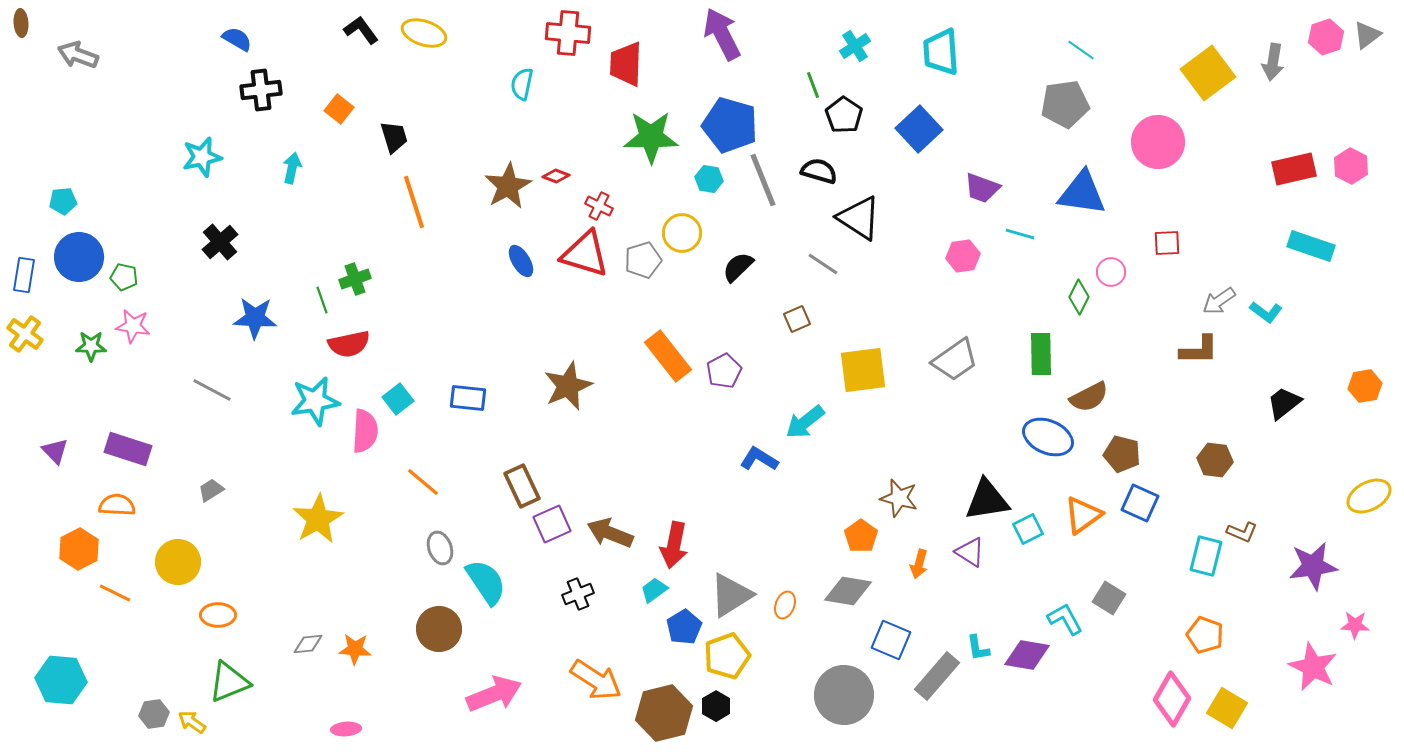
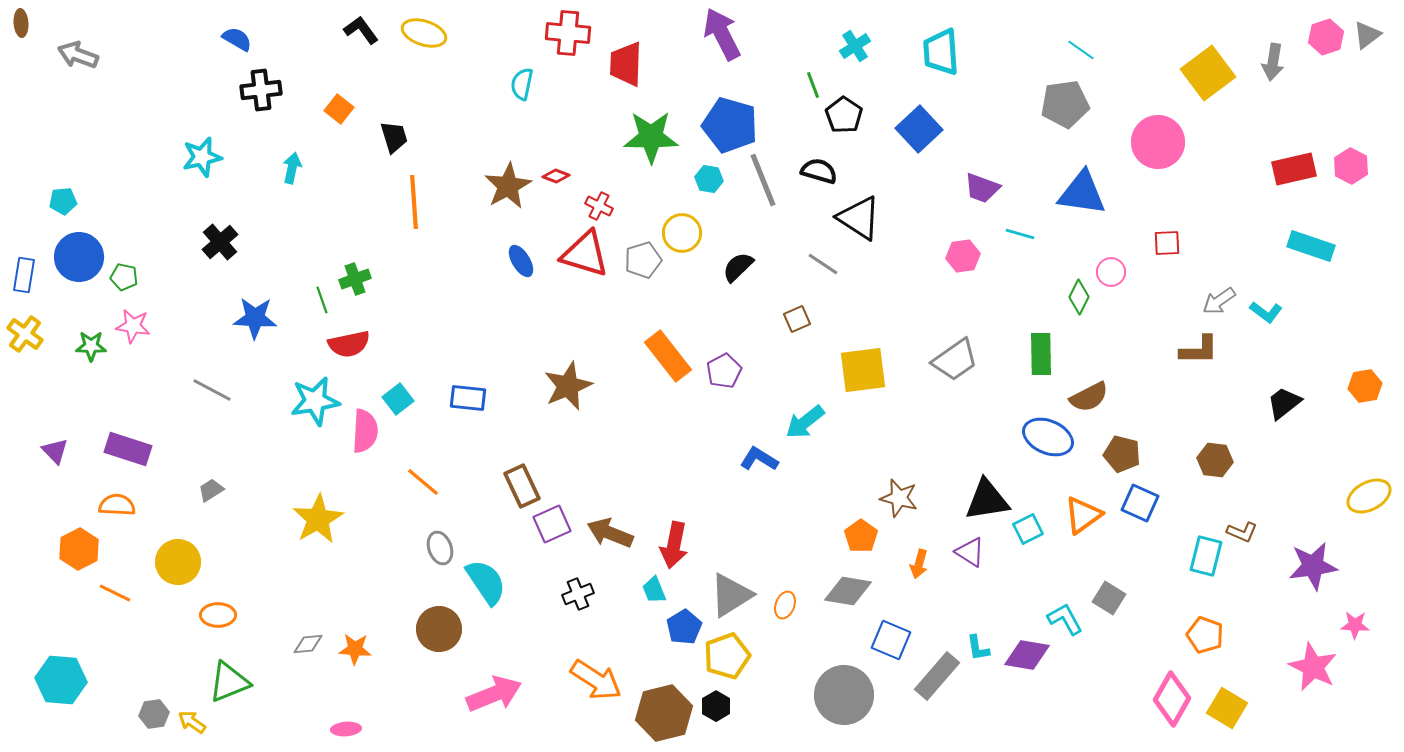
orange line at (414, 202): rotated 14 degrees clockwise
cyan trapezoid at (654, 590): rotated 76 degrees counterclockwise
